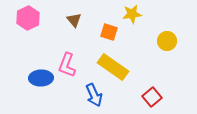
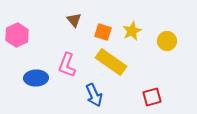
yellow star: moved 17 px down; rotated 18 degrees counterclockwise
pink hexagon: moved 11 px left, 17 px down
orange square: moved 6 px left
yellow rectangle: moved 2 px left, 5 px up
blue ellipse: moved 5 px left
red square: rotated 24 degrees clockwise
